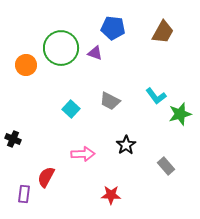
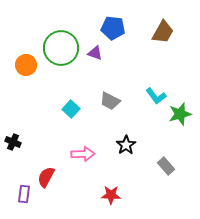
black cross: moved 3 px down
